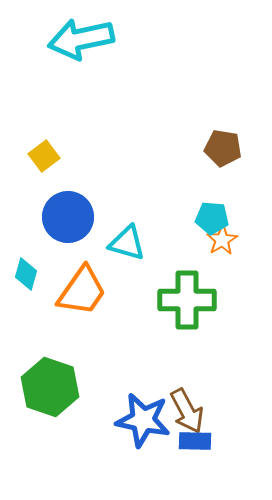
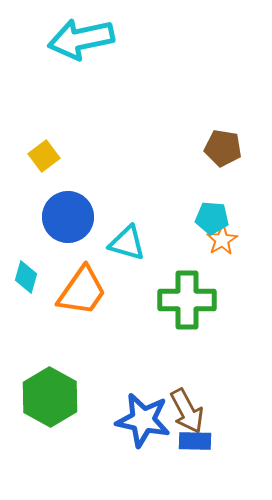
cyan diamond: moved 3 px down
green hexagon: moved 10 px down; rotated 10 degrees clockwise
